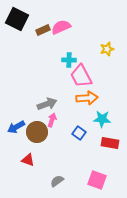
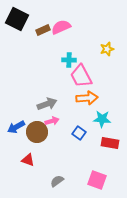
pink arrow: moved 1 px down; rotated 56 degrees clockwise
